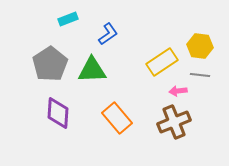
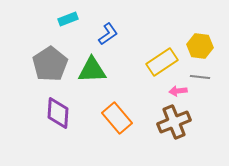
gray line: moved 2 px down
